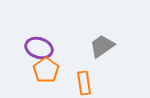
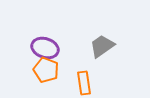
purple ellipse: moved 6 px right
orange pentagon: rotated 15 degrees counterclockwise
